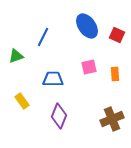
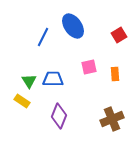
blue ellipse: moved 14 px left
red square: moved 2 px right; rotated 35 degrees clockwise
green triangle: moved 13 px right, 25 px down; rotated 42 degrees counterclockwise
yellow rectangle: rotated 21 degrees counterclockwise
